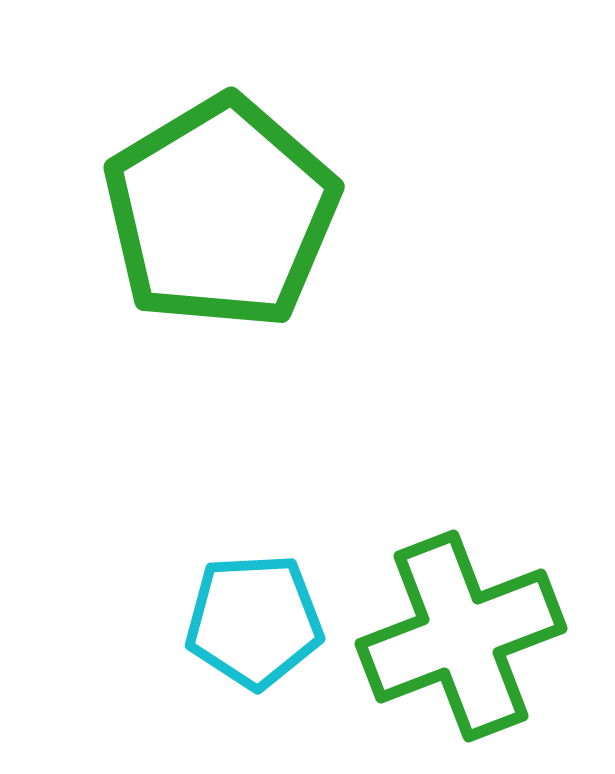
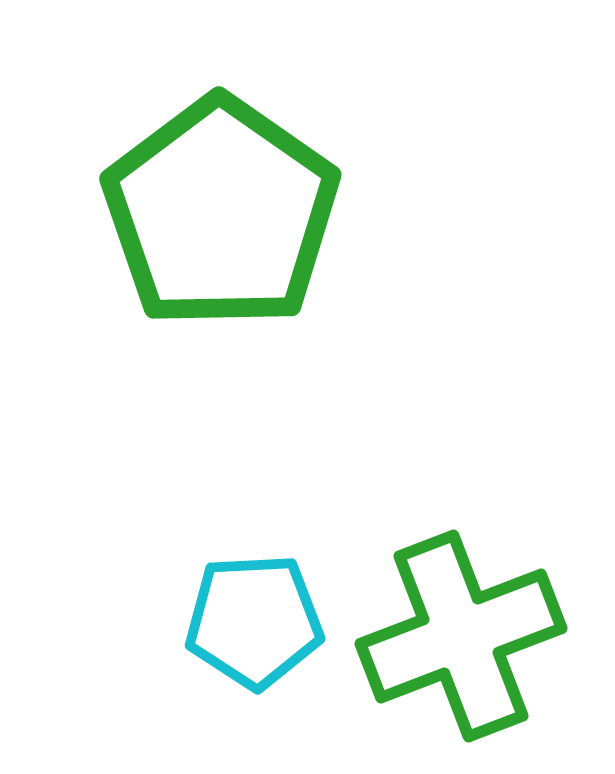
green pentagon: rotated 6 degrees counterclockwise
